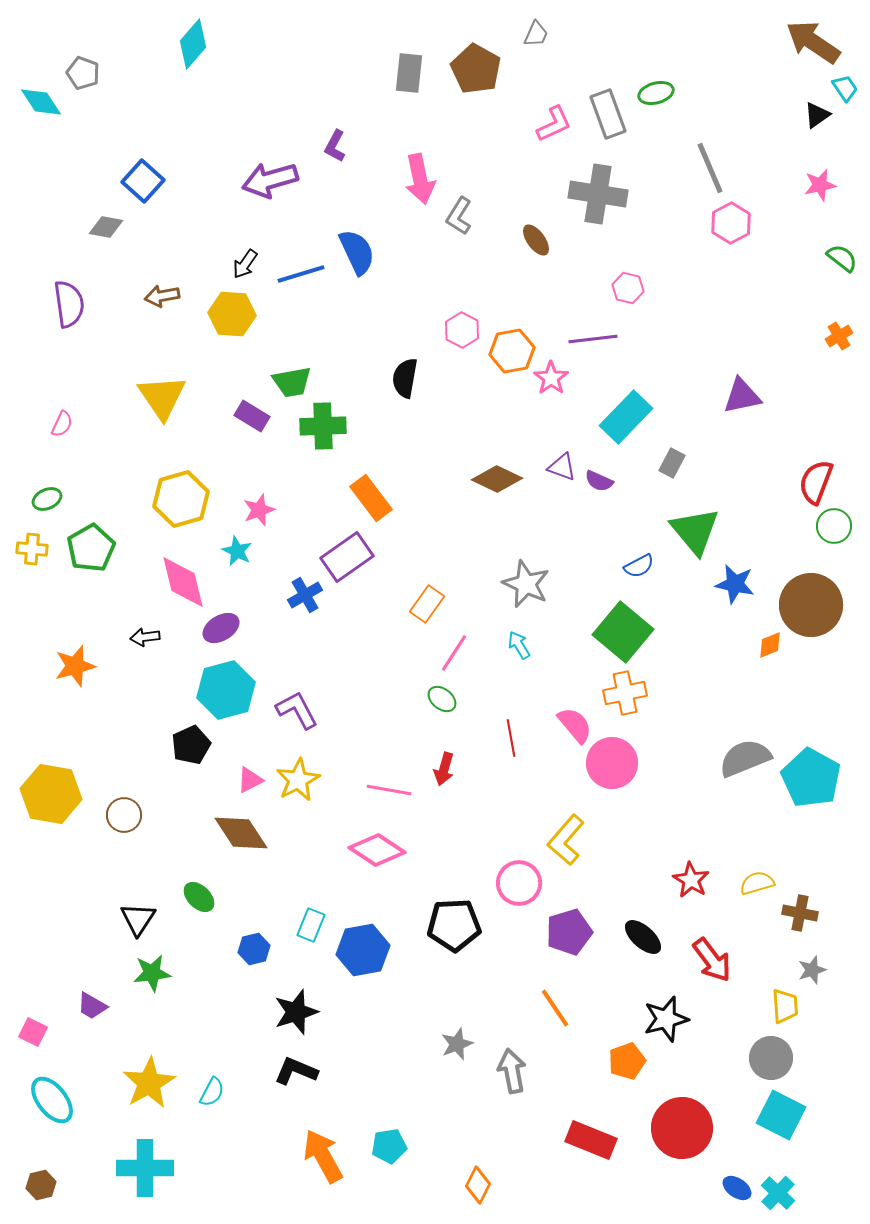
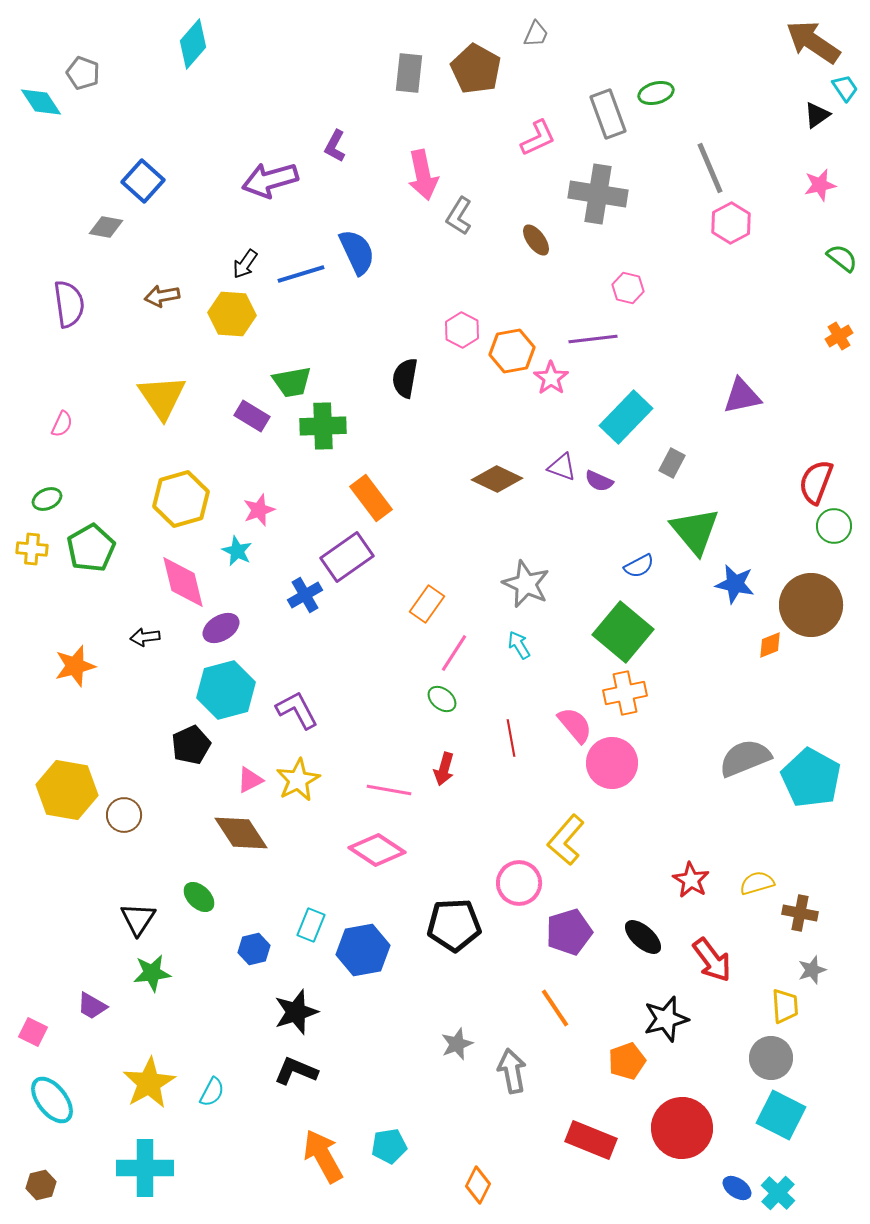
pink L-shape at (554, 124): moved 16 px left, 14 px down
pink arrow at (420, 179): moved 3 px right, 4 px up
yellow hexagon at (51, 794): moved 16 px right, 4 px up
